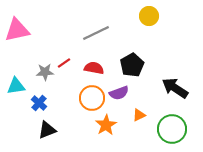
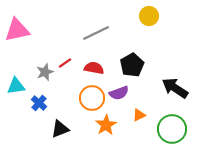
red line: moved 1 px right
gray star: rotated 18 degrees counterclockwise
black triangle: moved 13 px right, 1 px up
